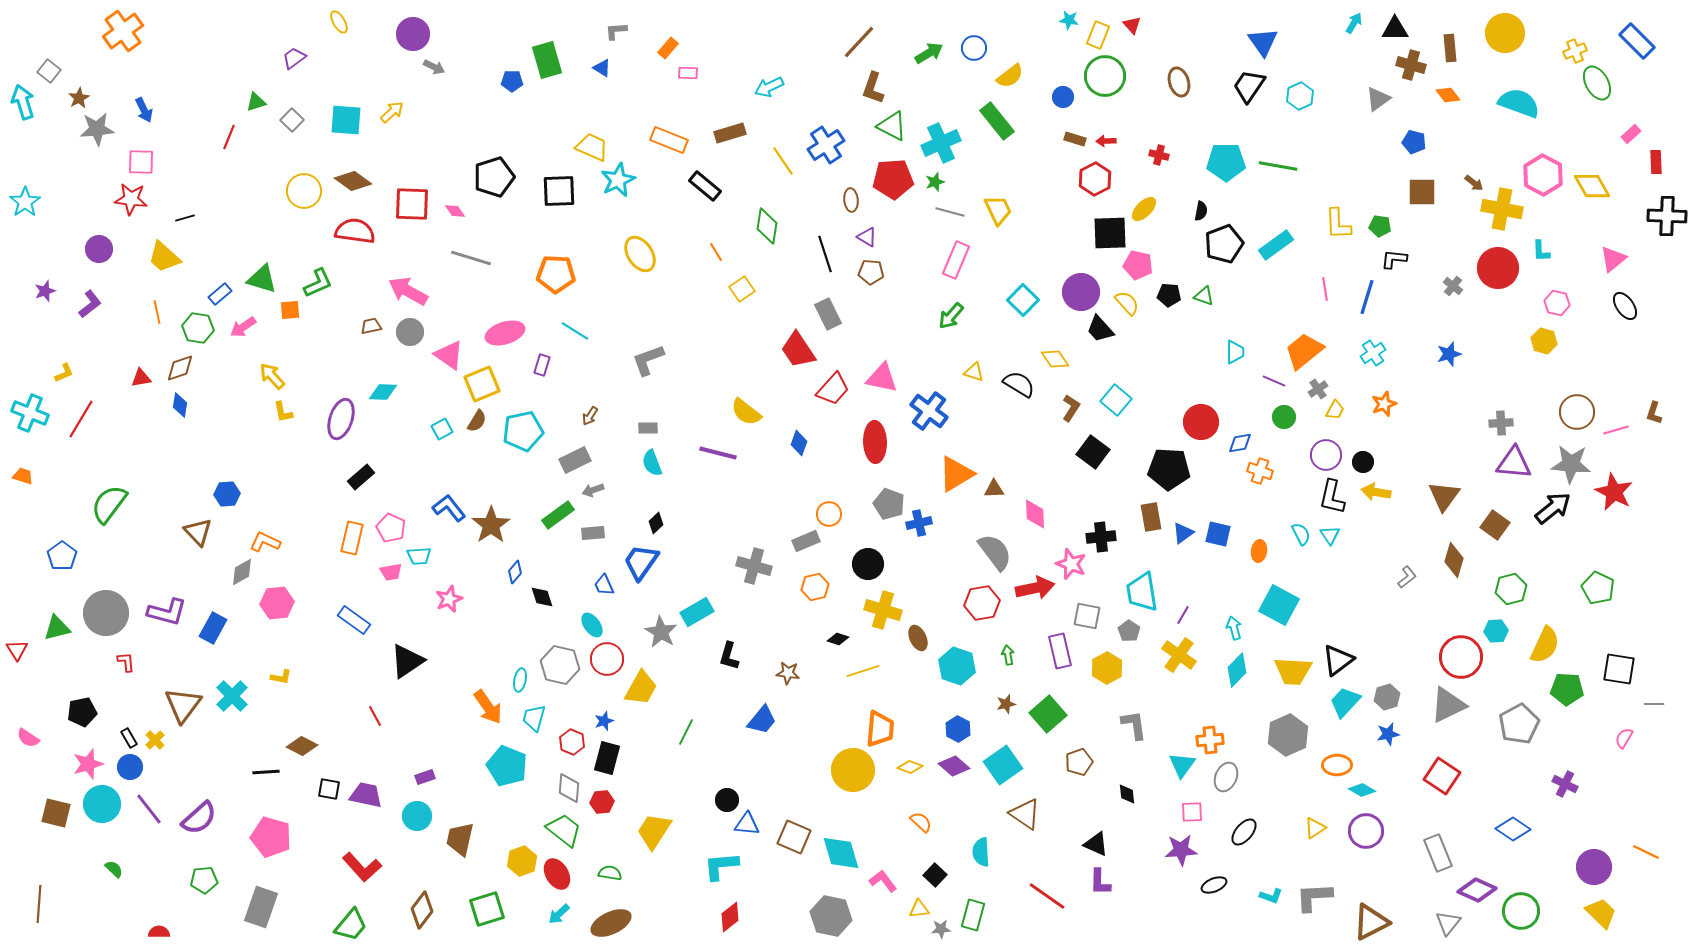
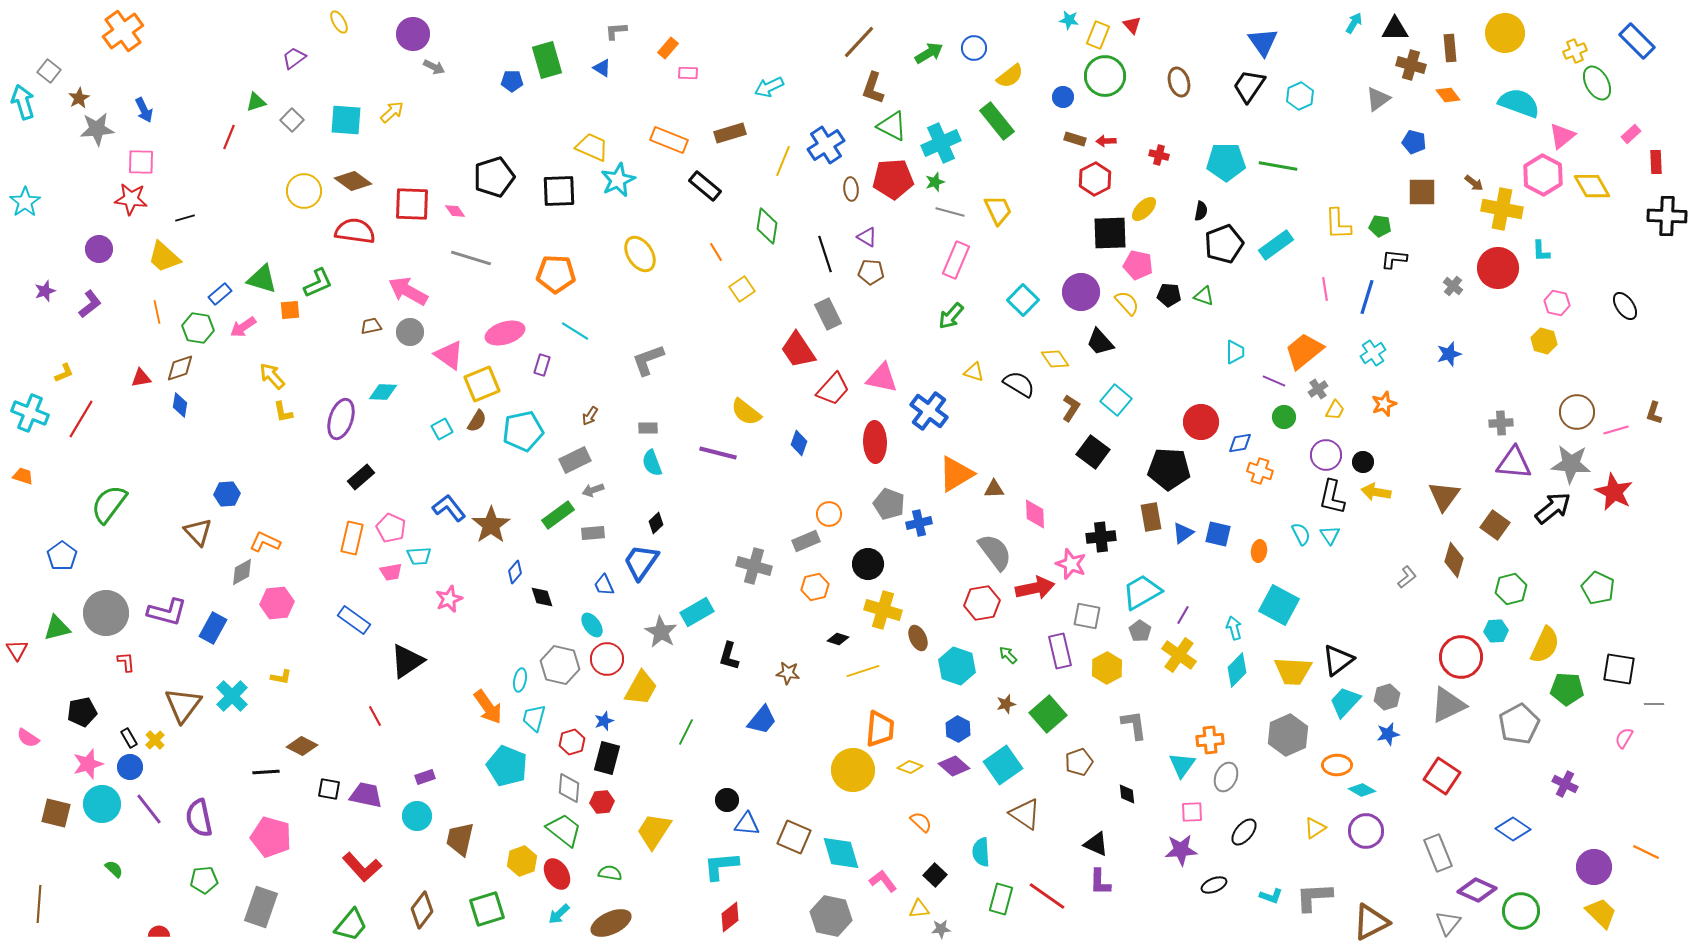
yellow line at (783, 161): rotated 56 degrees clockwise
brown ellipse at (851, 200): moved 11 px up
pink triangle at (1613, 259): moved 51 px left, 123 px up
black trapezoid at (1100, 329): moved 13 px down
cyan trapezoid at (1142, 592): rotated 69 degrees clockwise
gray pentagon at (1129, 631): moved 11 px right
green arrow at (1008, 655): rotated 36 degrees counterclockwise
red hexagon at (572, 742): rotated 20 degrees clockwise
purple semicircle at (199, 818): rotated 120 degrees clockwise
green rectangle at (973, 915): moved 28 px right, 16 px up
